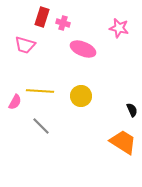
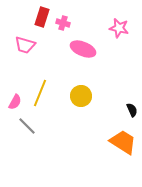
yellow line: moved 2 px down; rotated 72 degrees counterclockwise
gray line: moved 14 px left
